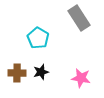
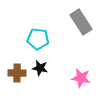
gray rectangle: moved 2 px right, 4 px down
cyan pentagon: moved 1 px down; rotated 25 degrees counterclockwise
black star: moved 1 px left, 4 px up; rotated 28 degrees clockwise
